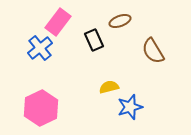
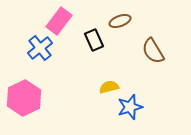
pink rectangle: moved 1 px right, 1 px up
pink hexagon: moved 17 px left, 10 px up
